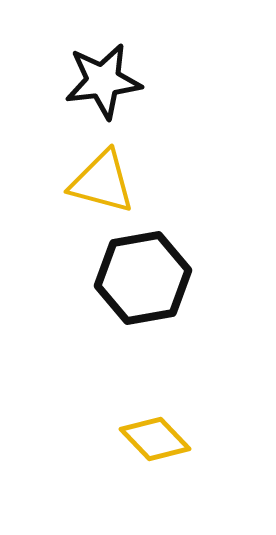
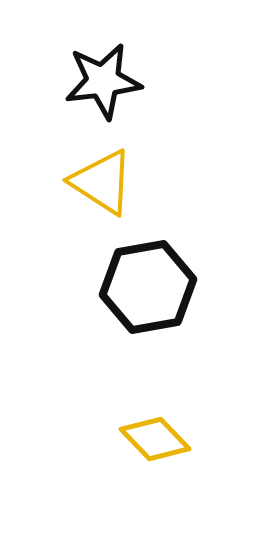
yellow triangle: rotated 18 degrees clockwise
black hexagon: moved 5 px right, 9 px down
